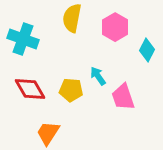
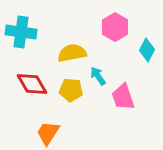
yellow semicircle: moved 35 px down; rotated 68 degrees clockwise
cyan cross: moved 2 px left, 7 px up; rotated 12 degrees counterclockwise
red diamond: moved 2 px right, 5 px up
